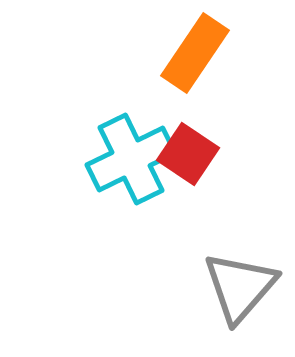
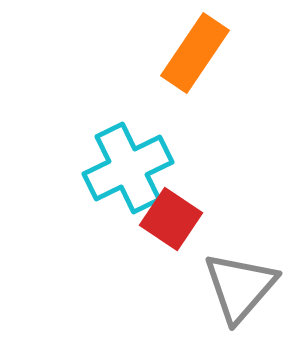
red square: moved 17 px left, 65 px down
cyan cross: moved 3 px left, 9 px down
